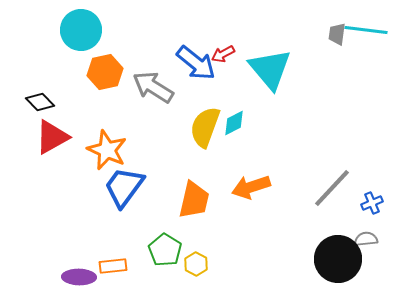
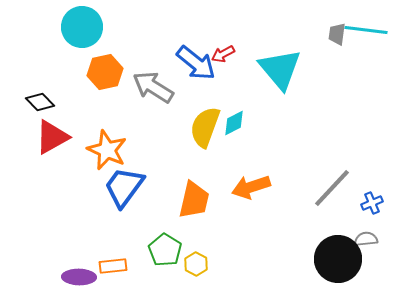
cyan circle: moved 1 px right, 3 px up
cyan triangle: moved 10 px right
